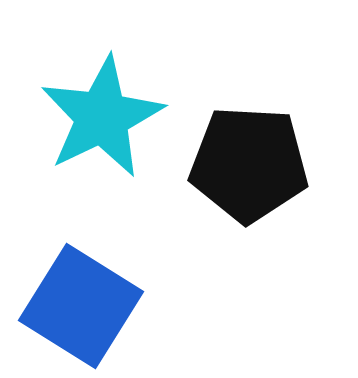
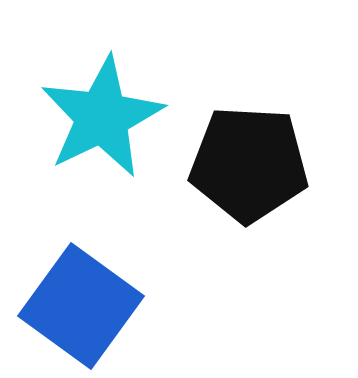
blue square: rotated 4 degrees clockwise
